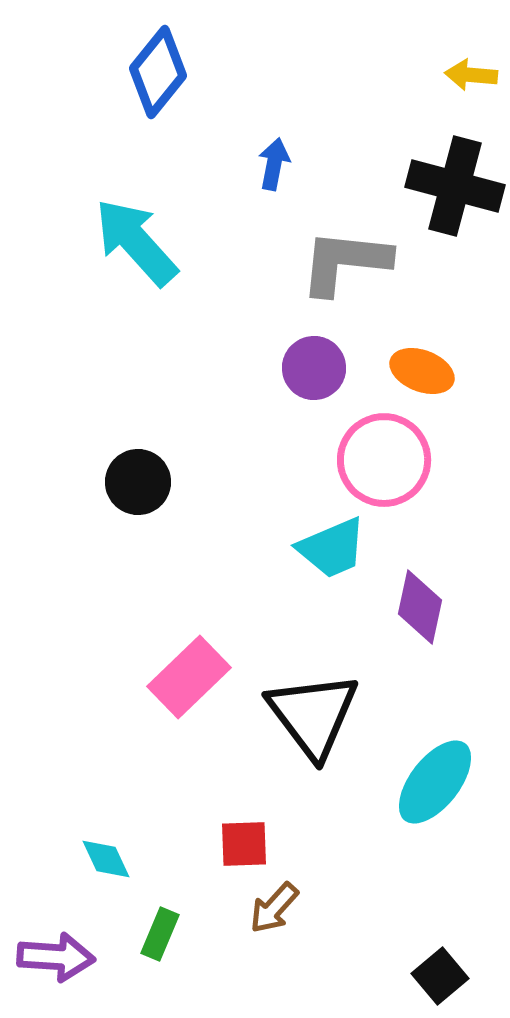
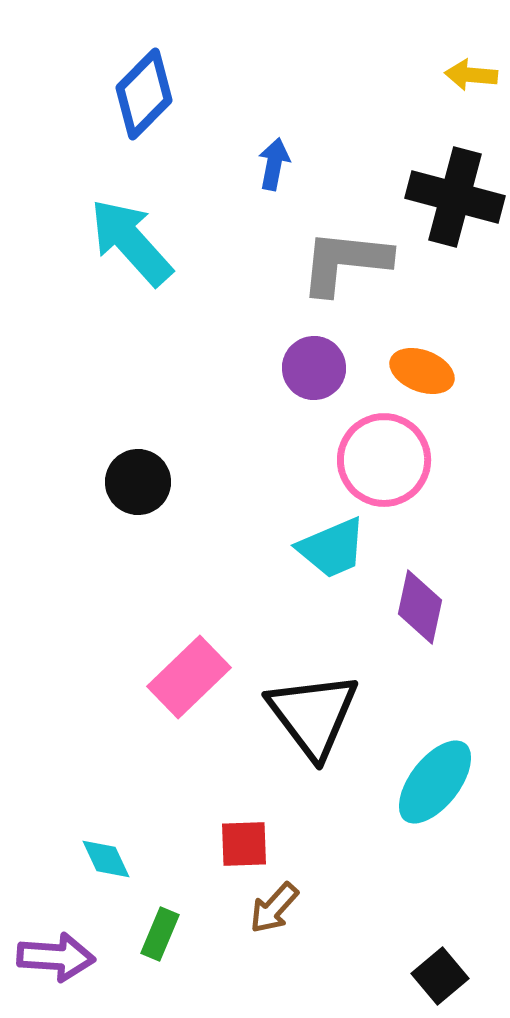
blue diamond: moved 14 px left, 22 px down; rotated 6 degrees clockwise
black cross: moved 11 px down
cyan arrow: moved 5 px left
